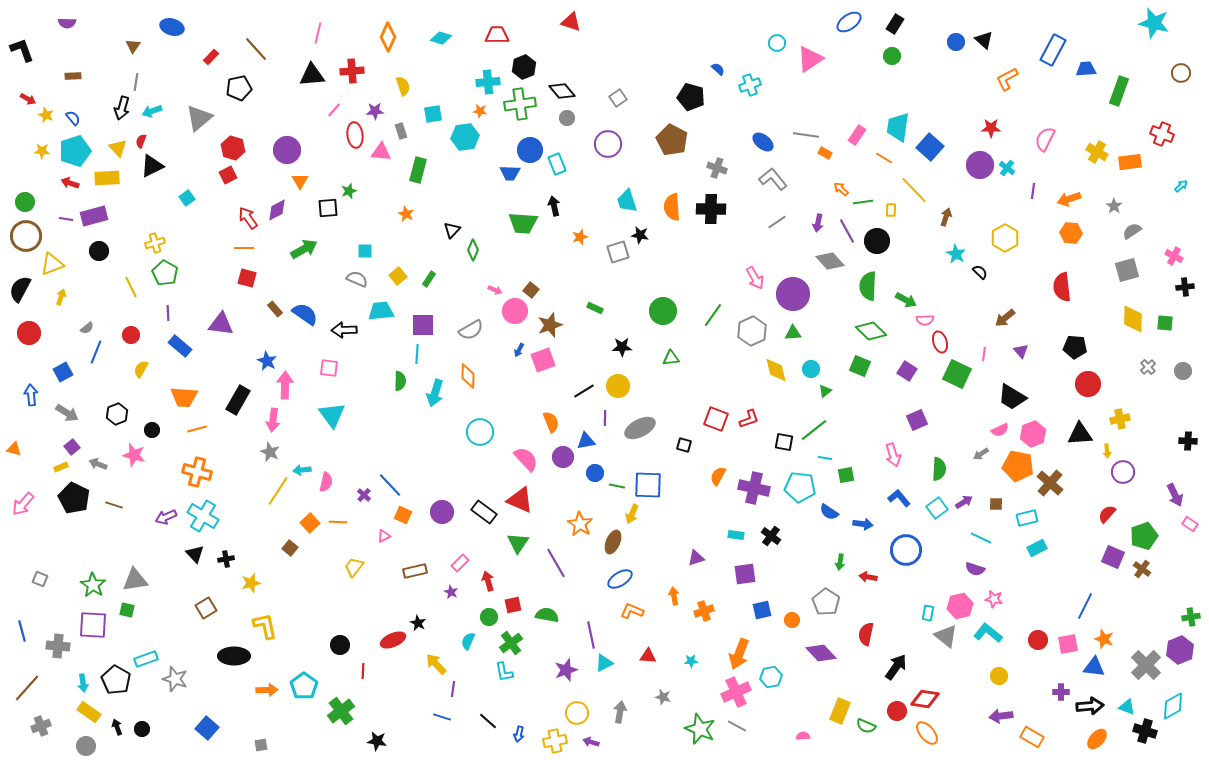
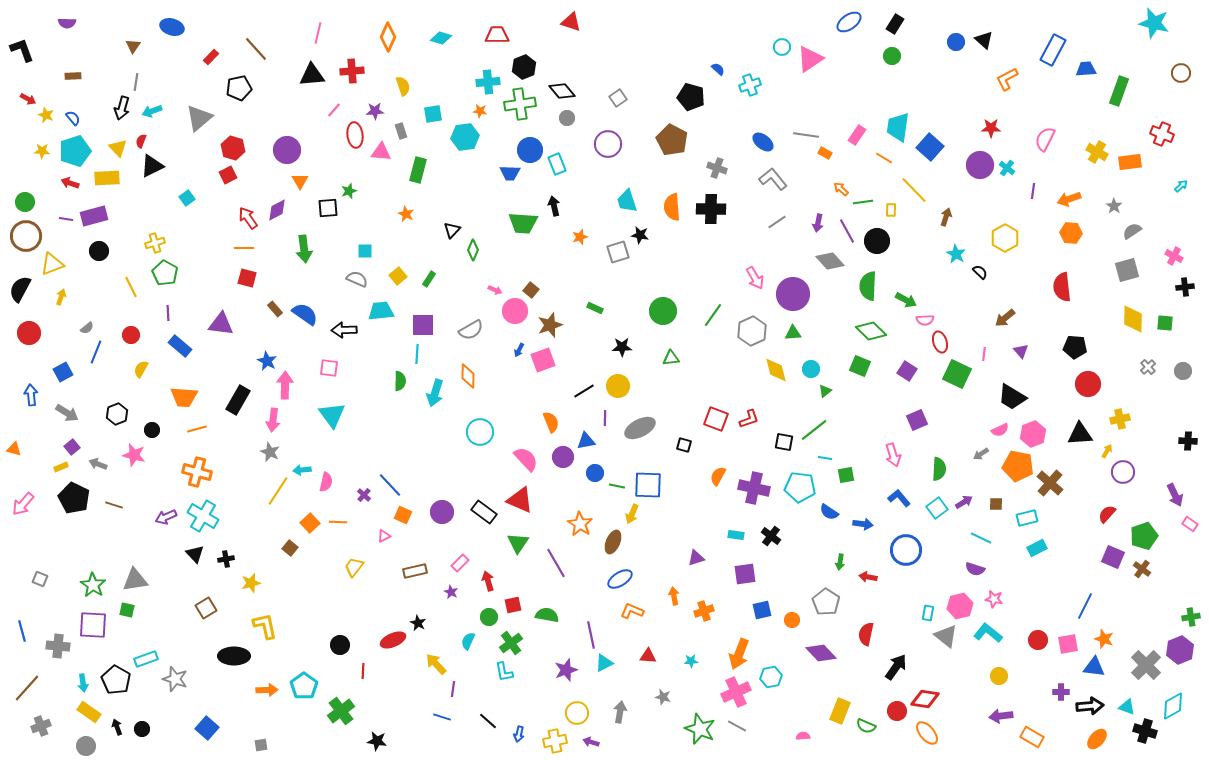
cyan circle at (777, 43): moved 5 px right, 4 px down
green arrow at (304, 249): rotated 112 degrees clockwise
yellow arrow at (1107, 451): rotated 144 degrees counterclockwise
